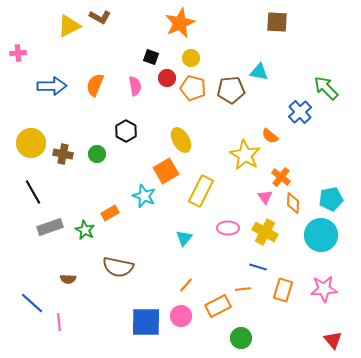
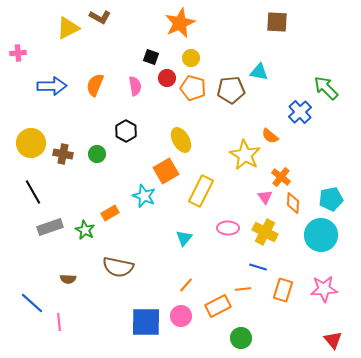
yellow triangle at (69, 26): moved 1 px left, 2 px down
